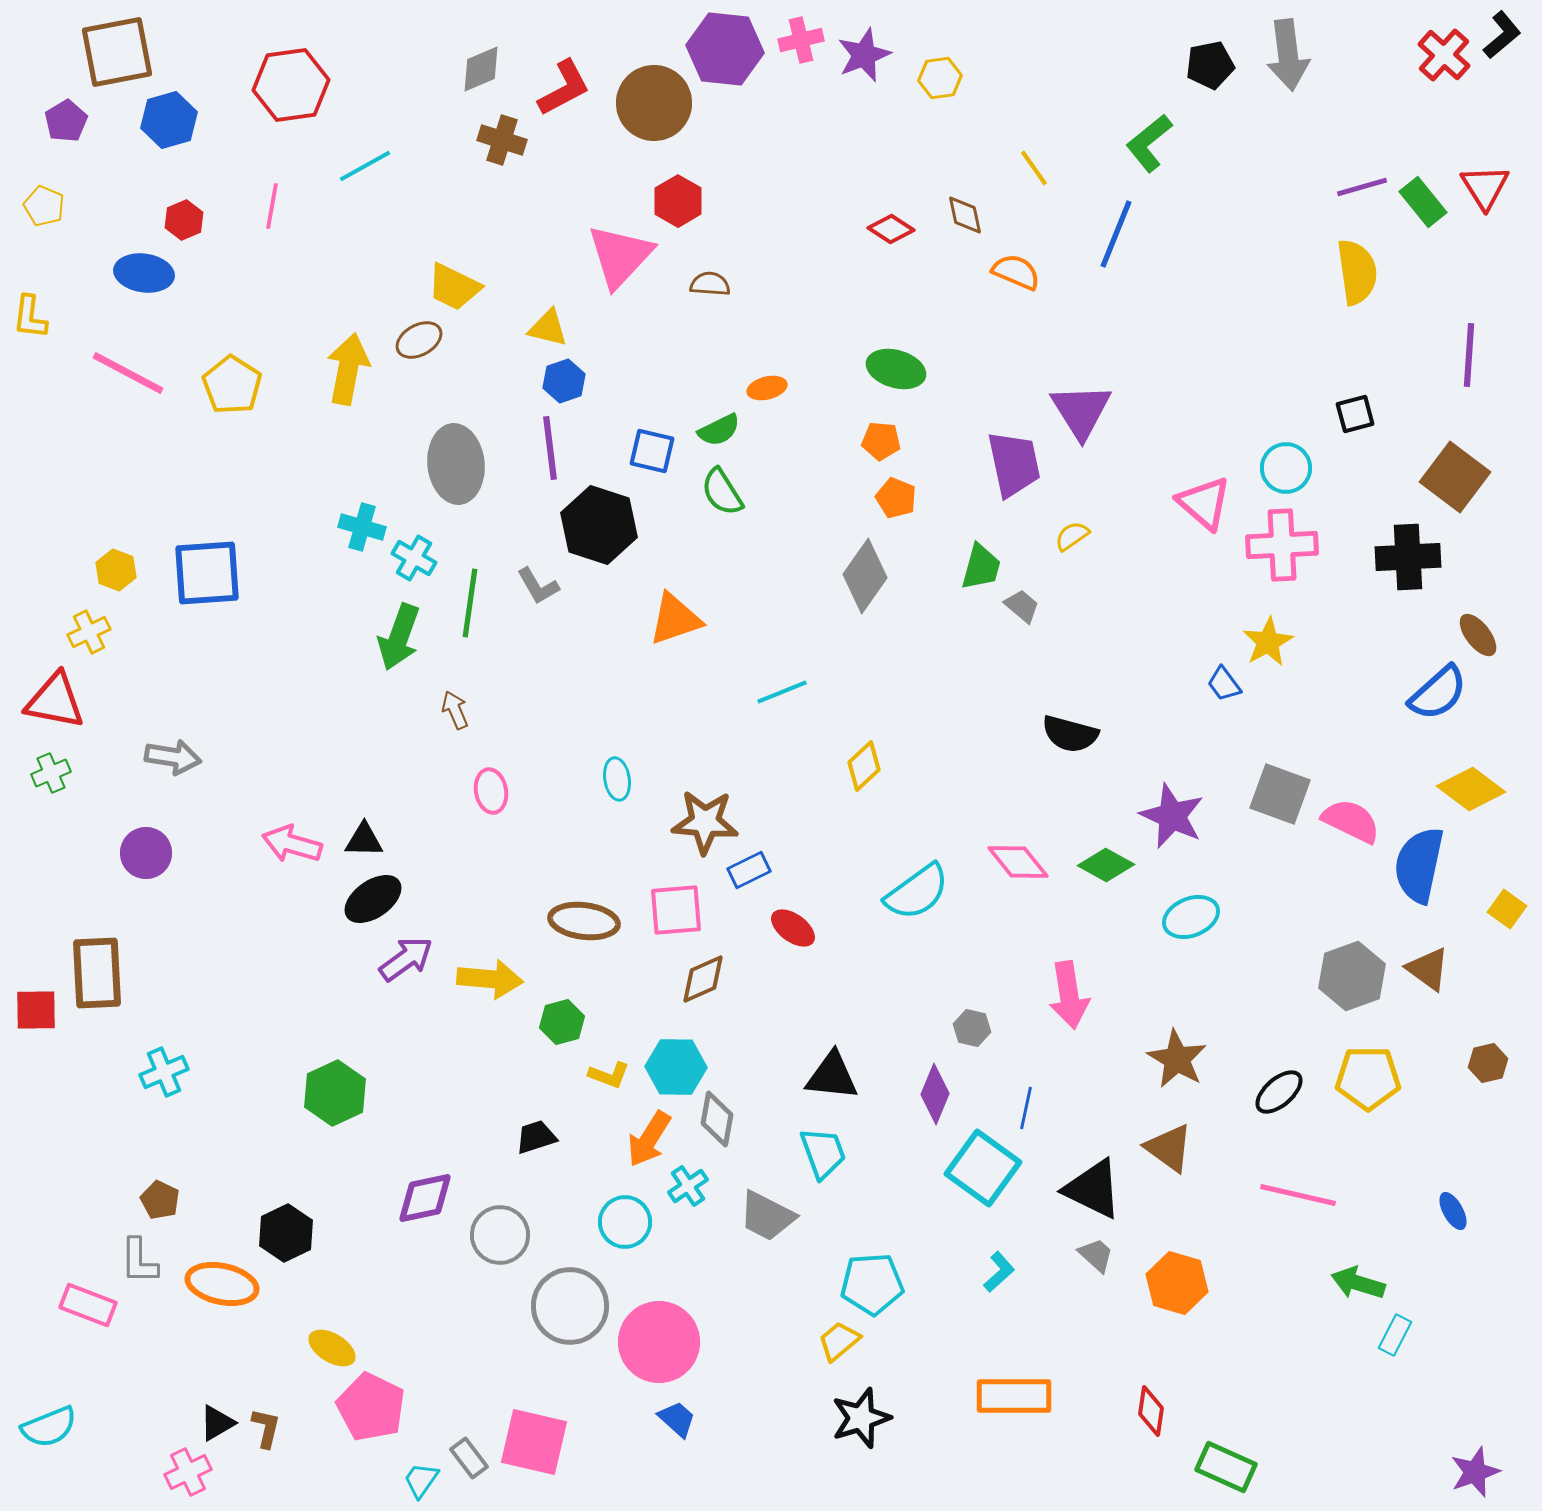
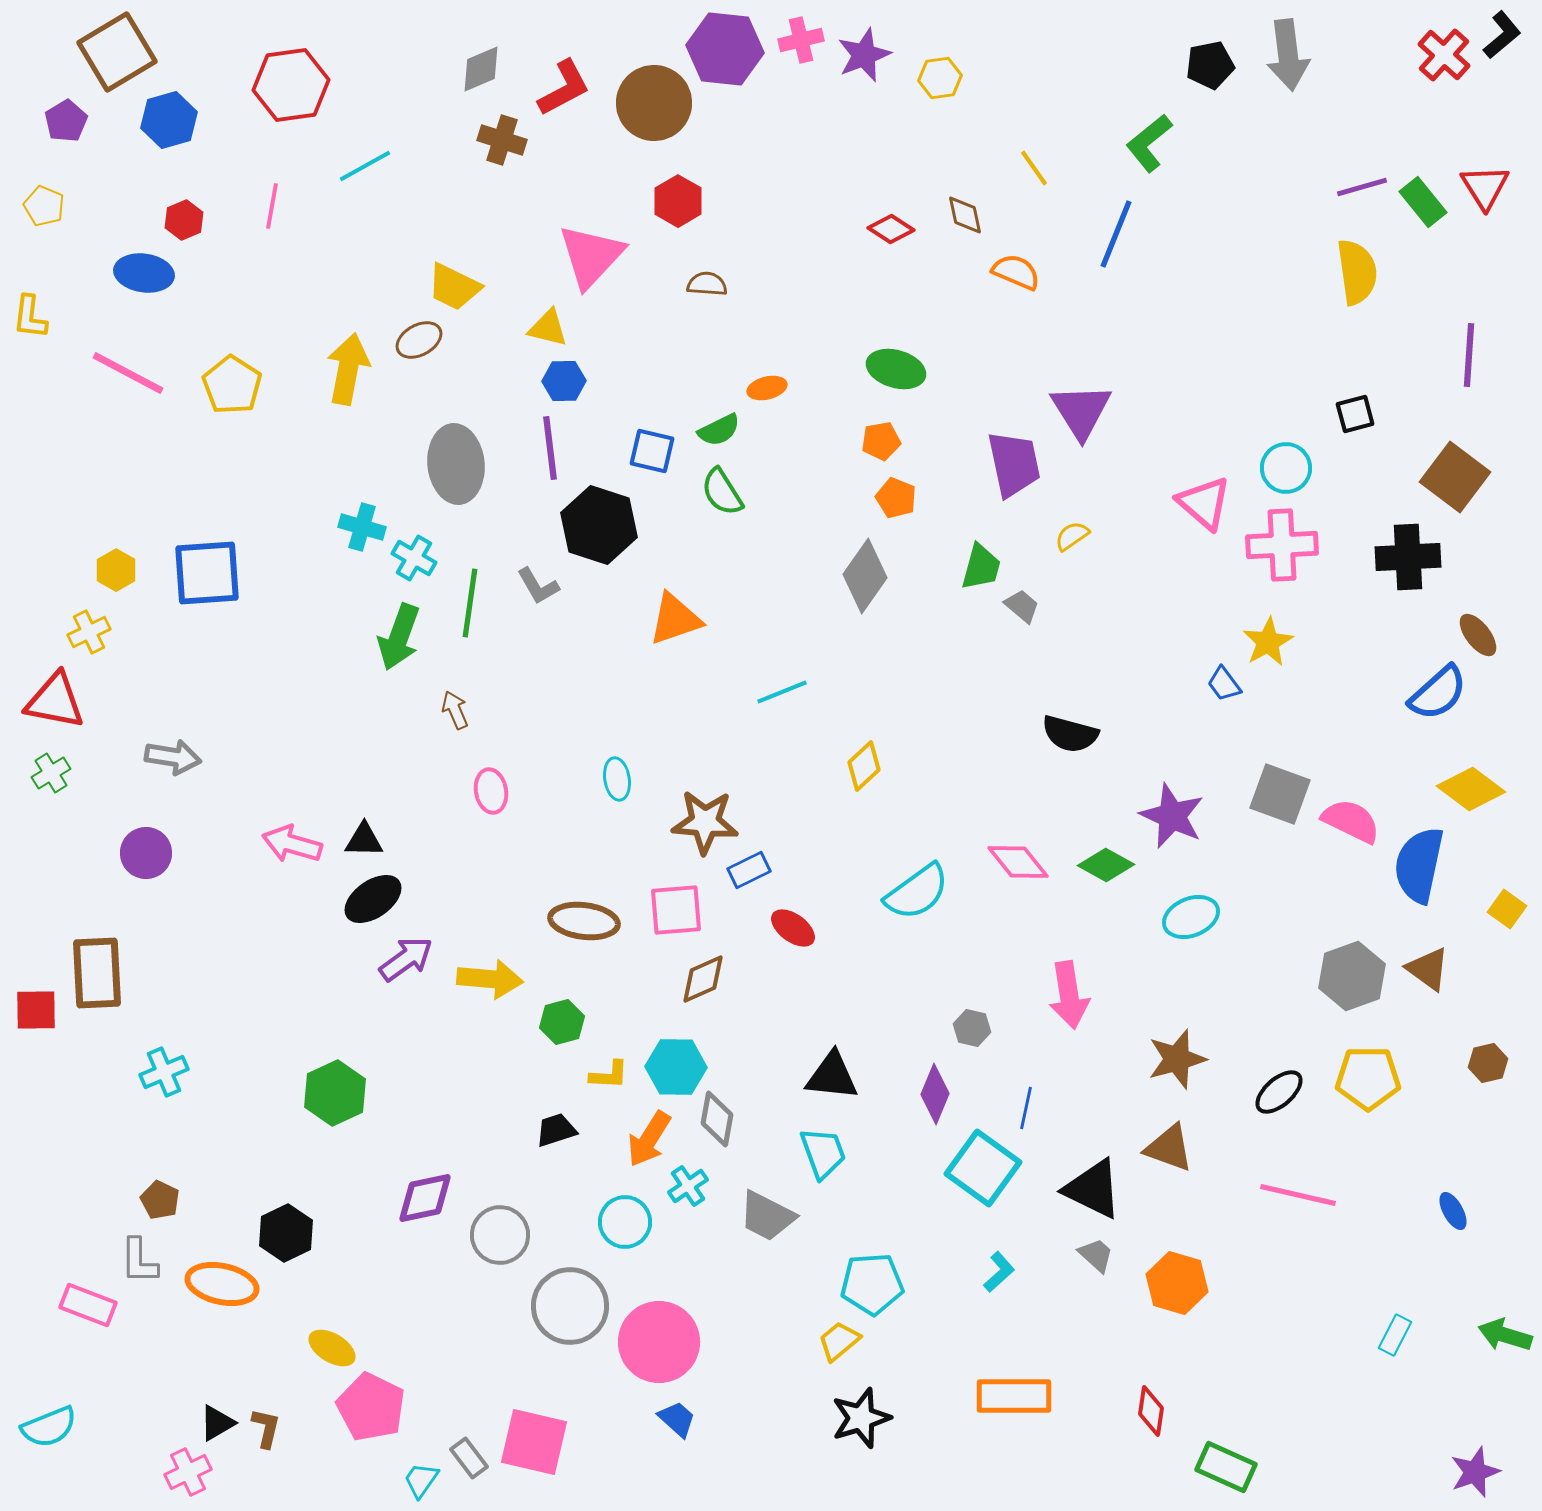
brown square at (117, 52): rotated 20 degrees counterclockwise
pink triangle at (620, 256): moved 29 px left
brown semicircle at (710, 284): moved 3 px left
blue hexagon at (564, 381): rotated 18 degrees clockwise
orange pentagon at (881, 441): rotated 15 degrees counterclockwise
yellow hexagon at (116, 570): rotated 9 degrees clockwise
green cross at (51, 773): rotated 9 degrees counterclockwise
brown star at (1177, 1059): rotated 26 degrees clockwise
yellow L-shape at (609, 1075): rotated 18 degrees counterclockwise
black trapezoid at (536, 1137): moved 20 px right, 7 px up
brown triangle at (1169, 1148): rotated 16 degrees counterclockwise
green arrow at (1358, 1283): moved 147 px right, 52 px down
